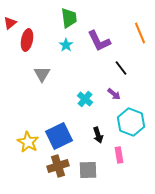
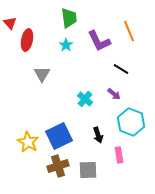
red triangle: rotated 32 degrees counterclockwise
orange line: moved 11 px left, 2 px up
black line: moved 1 px down; rotated 21 degrees counterclockwise
